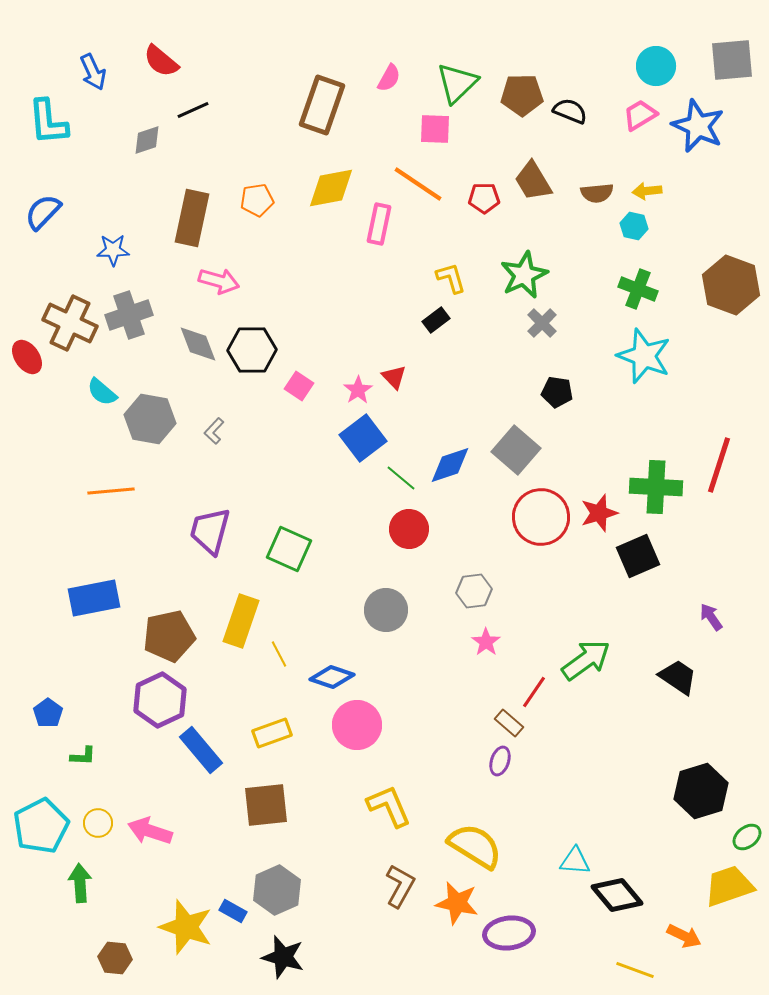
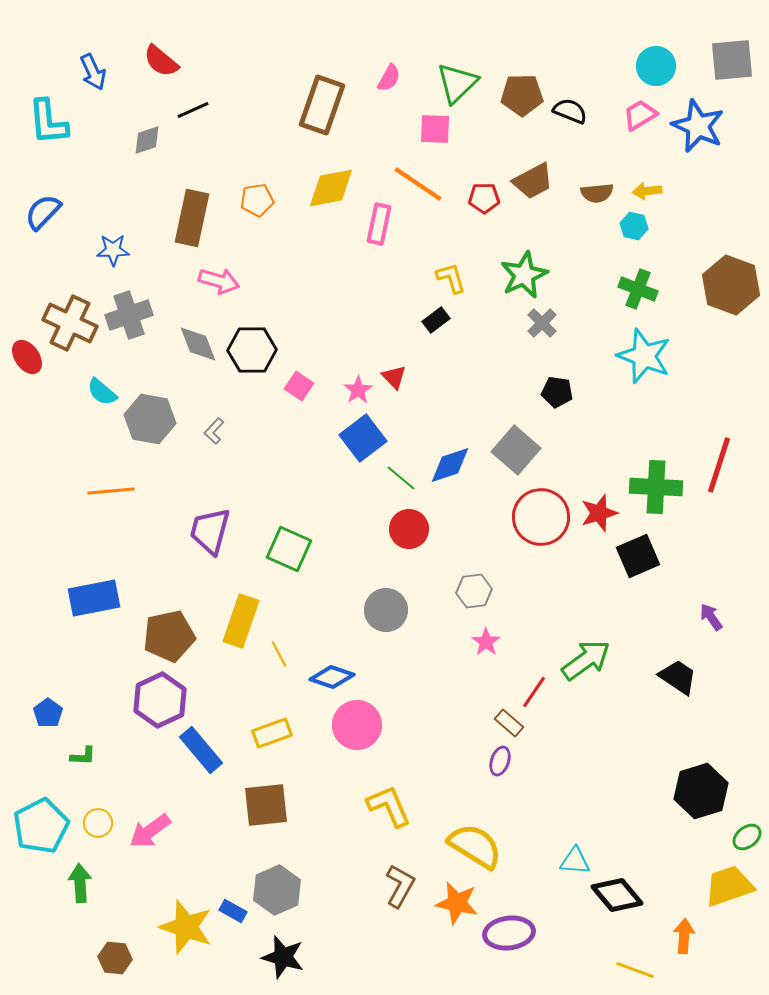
brown trapezoid at (533, 181): rotated 87 degrees counterclockwise
pink arrow at (150, 831): rotated 54 degrees counterclockwise
orange arrow at (684, 936): rotated 112 degrees counterclockwise
